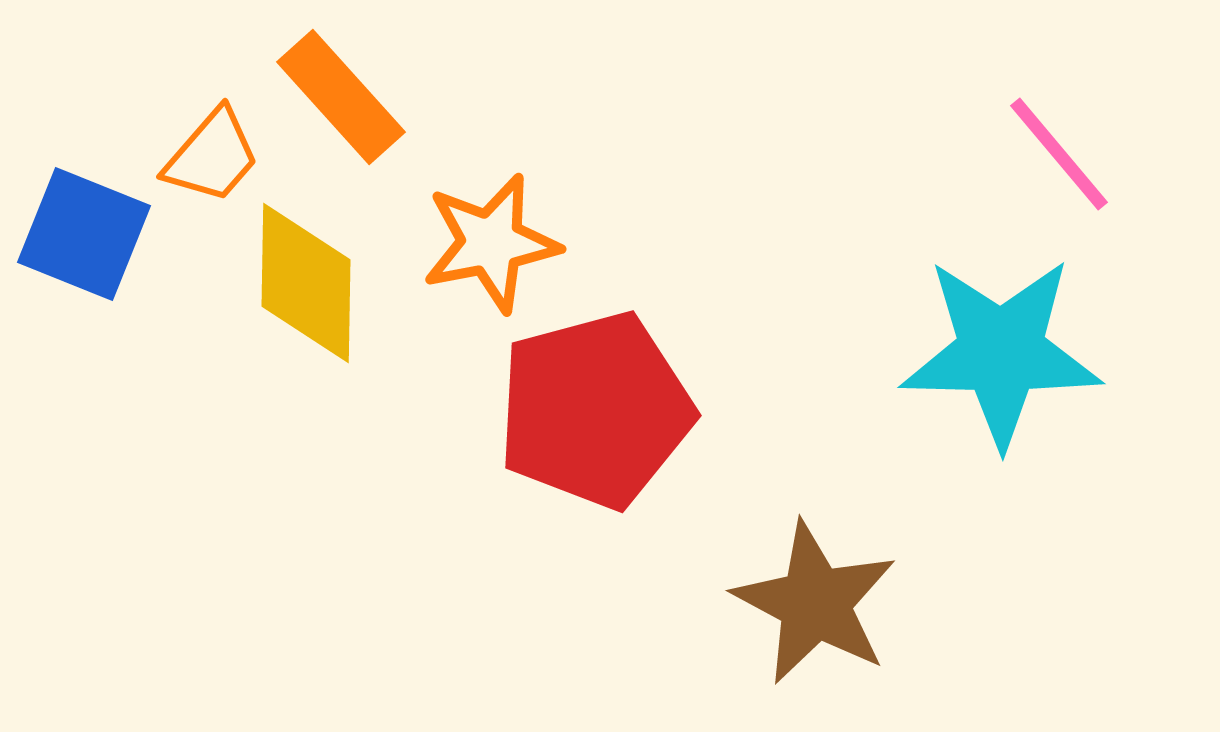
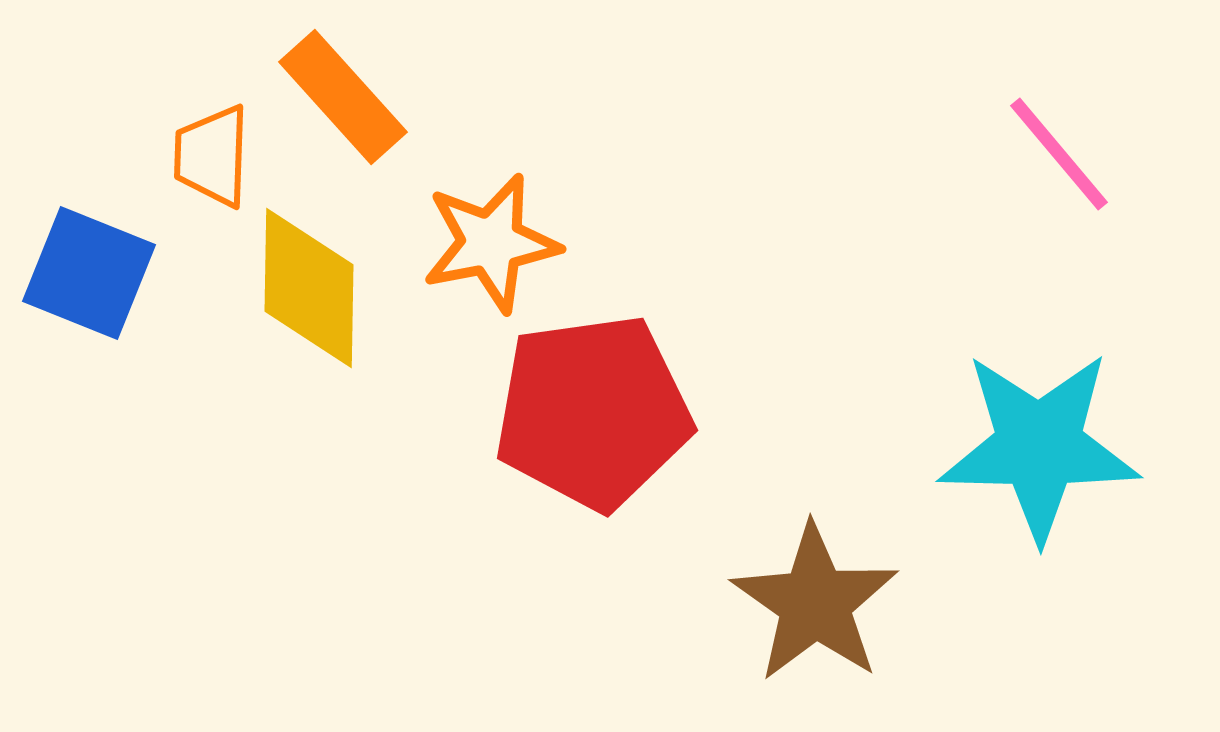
orange rectangle: moved 2 px right
orange trapezoid: rotated 141 degrees clockwise
blue square: moved 5 px right, 39 px down
yellow diamond: moved 3 px right, 5 px down
cyan star: moved 38 px right, 94 px down
red pentagon: moved 2 px left, 2 px down; rotated 7 degrees clockwise
brown star: rotated 7 degrees clockwise
